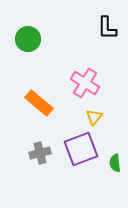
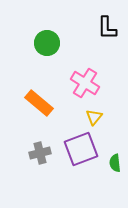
green circle: moved 19 px right, 4 px down
